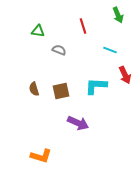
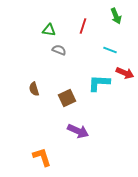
green arrow: moved 2 px left, 1 px down
red line: rotated 35 degrees clockwise
green triangle: moved 11 px right, 1 px up
red arrow: moved 2 px up; rotated 42 degrees counterclockwise
cyan L-shape: moved 3 px right, 3 px up
brown square: moved 6 px right, 7 px down; rotated 12 degrees counterclockwise
purple arrow: moved 8 px down
orange L-shape: moved 1 px right, 1 px down; rotated 125 degrees counterclockwise
